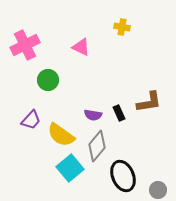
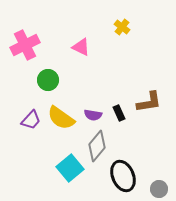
yellow cross: rotated 28 degrees clockwise
yellow semicircle: moved 17 px up
gray circle: moved 1 px right, 1 px up
